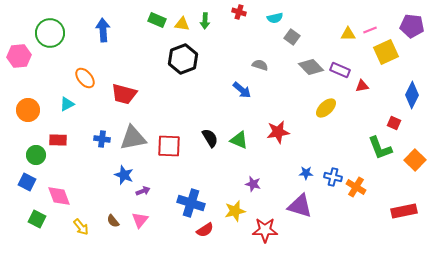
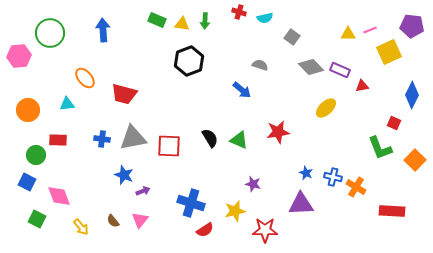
cyan semicircle at (275, 18): moved 10 px left
yellow square at (386, 52): moved 3 px right
black hexagon at (183, 59): moved 6 px right, 2 px down
cyan triangle at (67, 104): rotated 21 degrees clockwise
blue star at (306, 173): rotated 24 degrees clockwise
purple triangle at (300, 206): moved 1 px right, 2 px up; rotated 20 degrees counterclockwise
red rectangle at (404, 211): moved 12 px left; rotated 15 degrees clockwise
